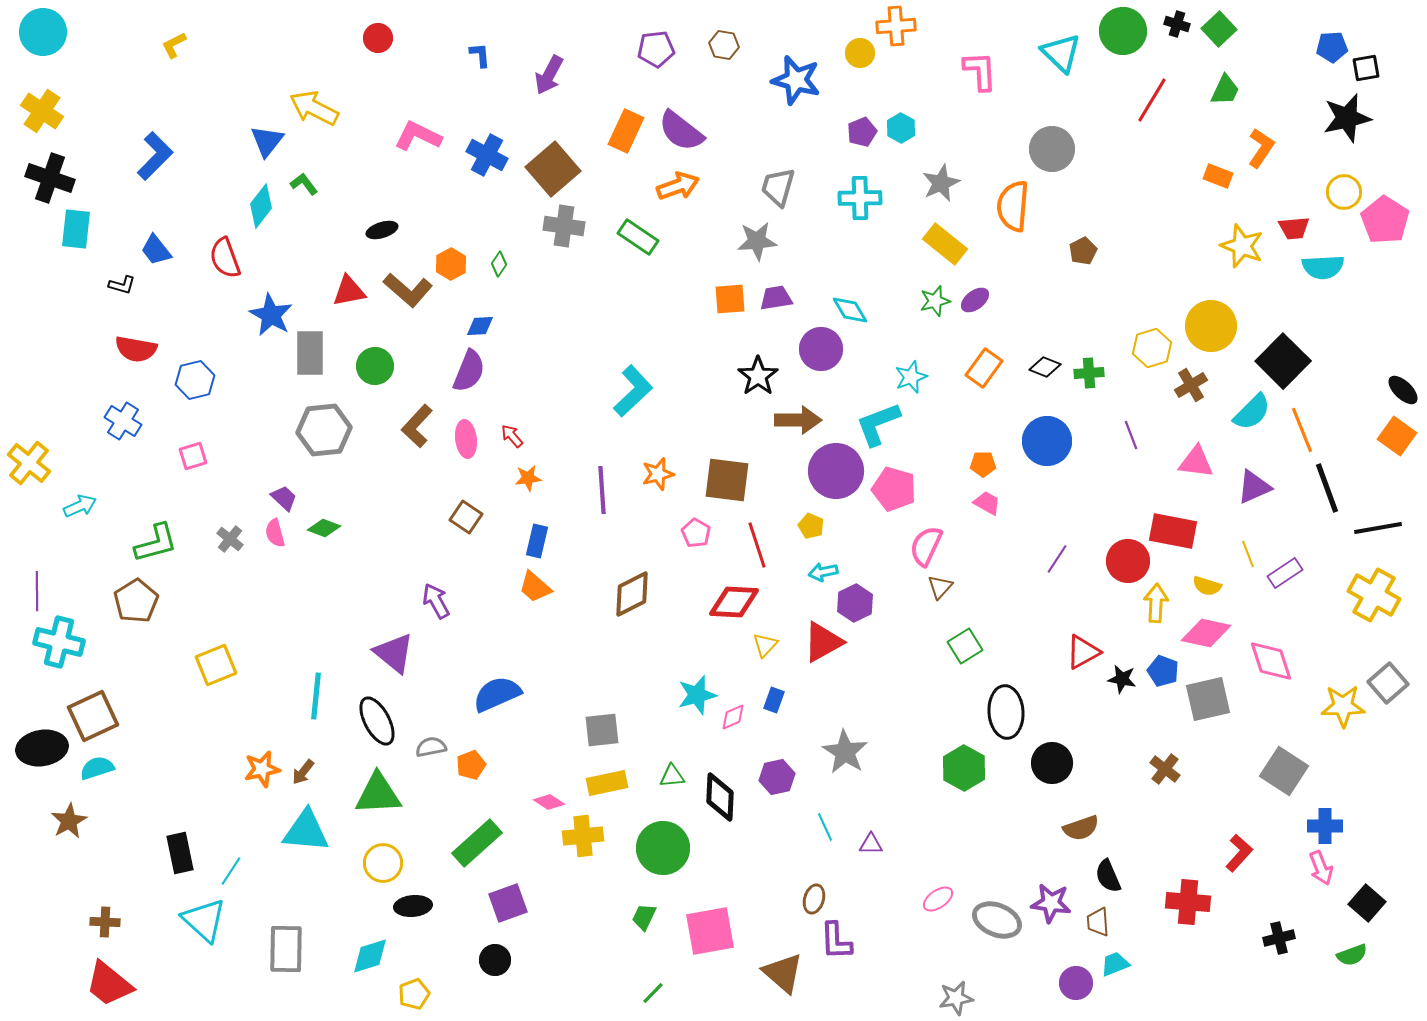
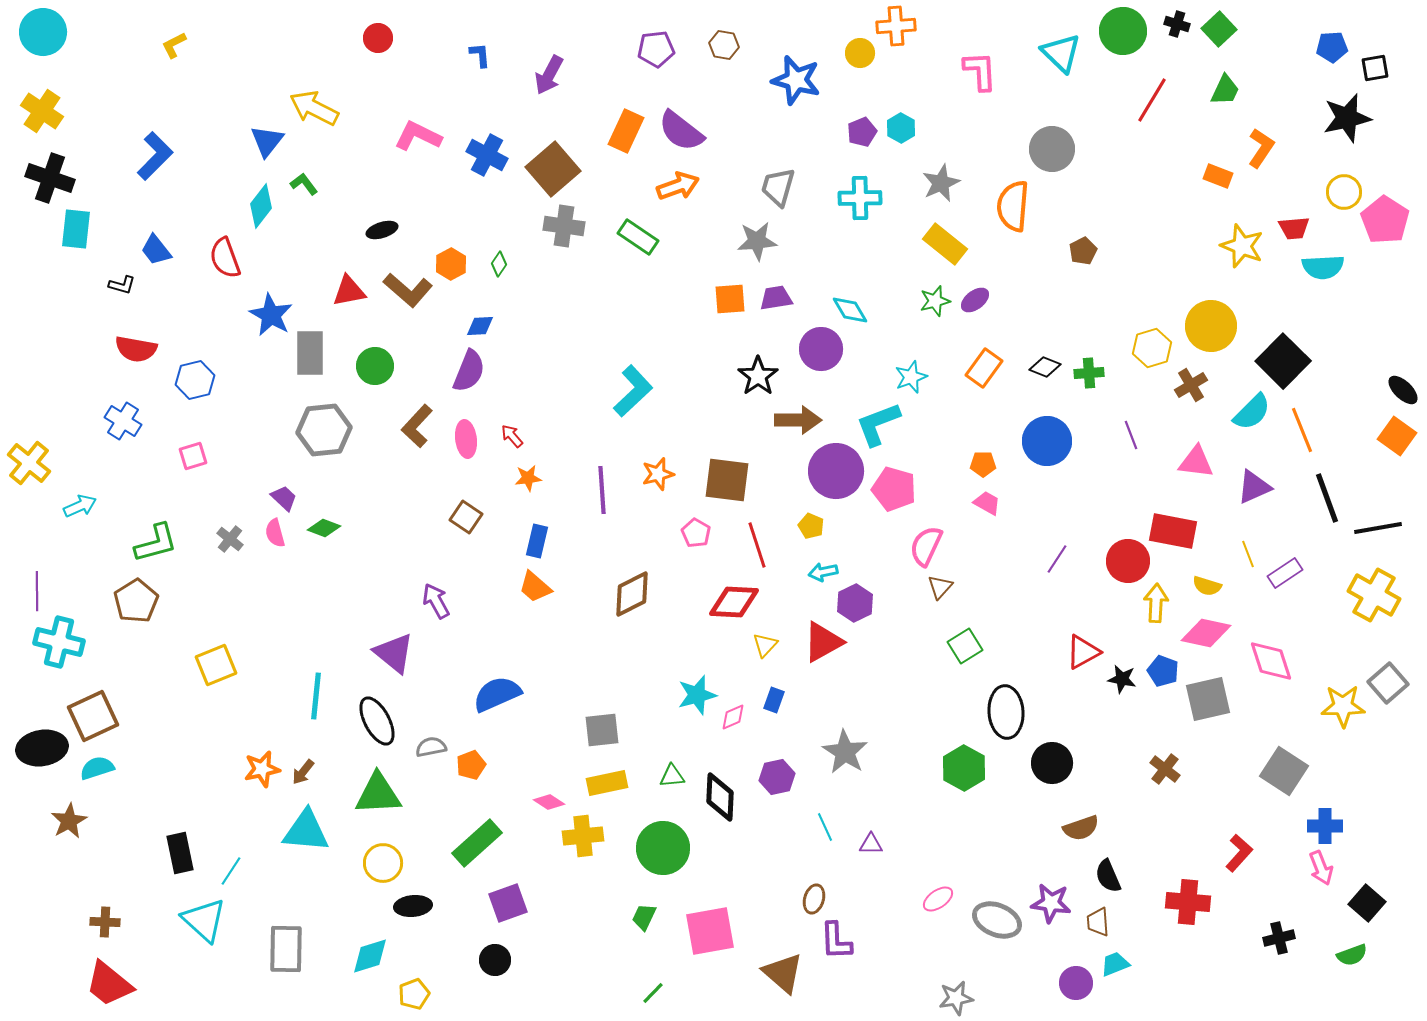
black square at (1366, 68): moved 9 px right
black line at (1327, 488): moved 10 px down
